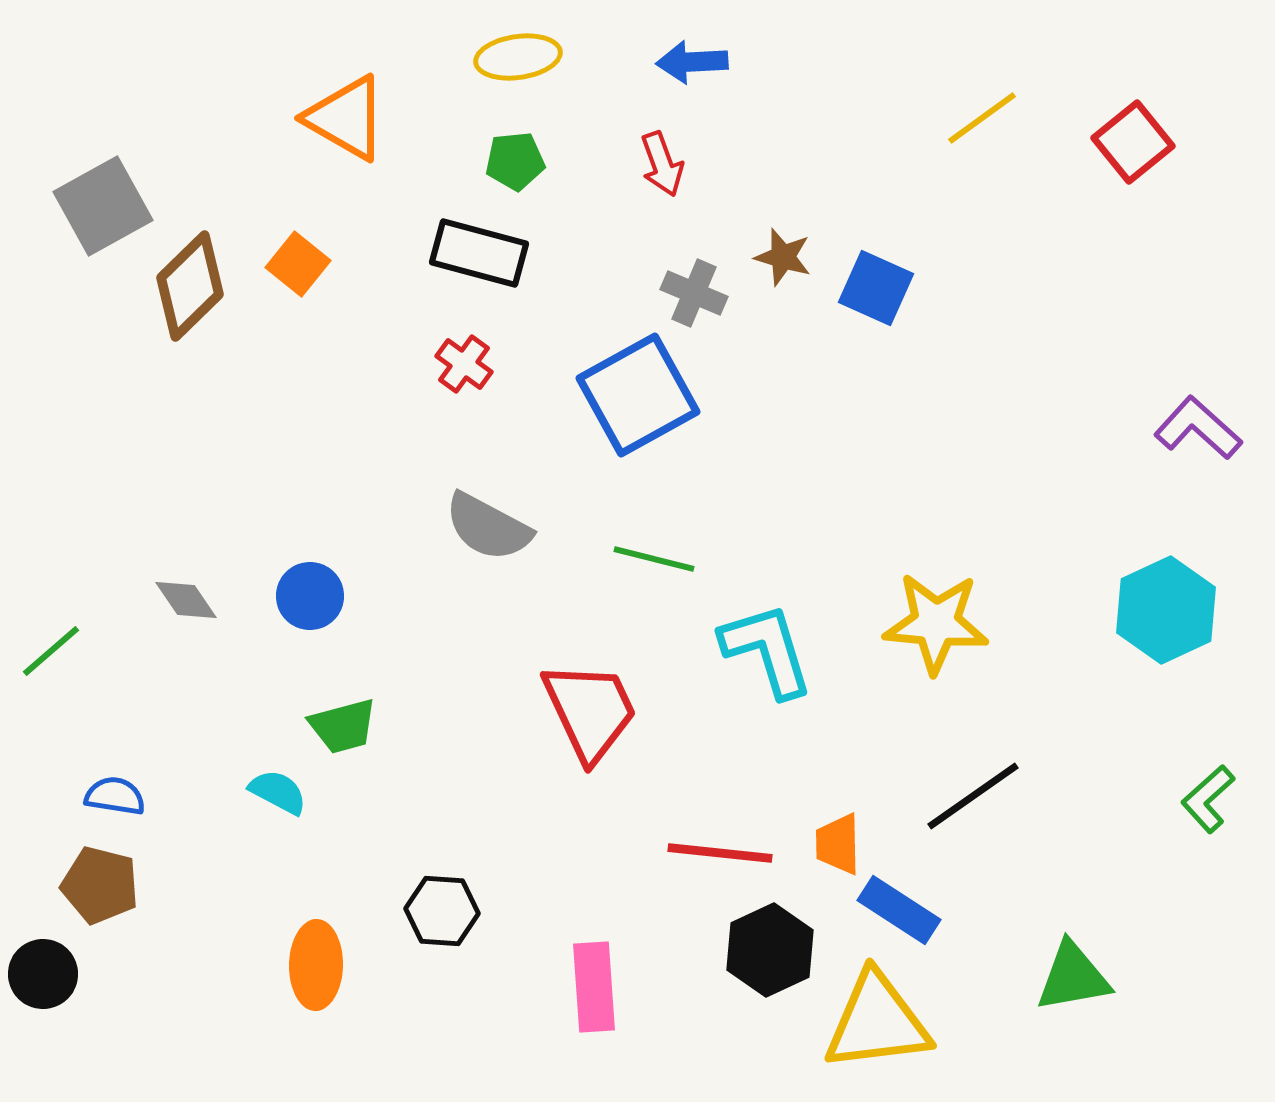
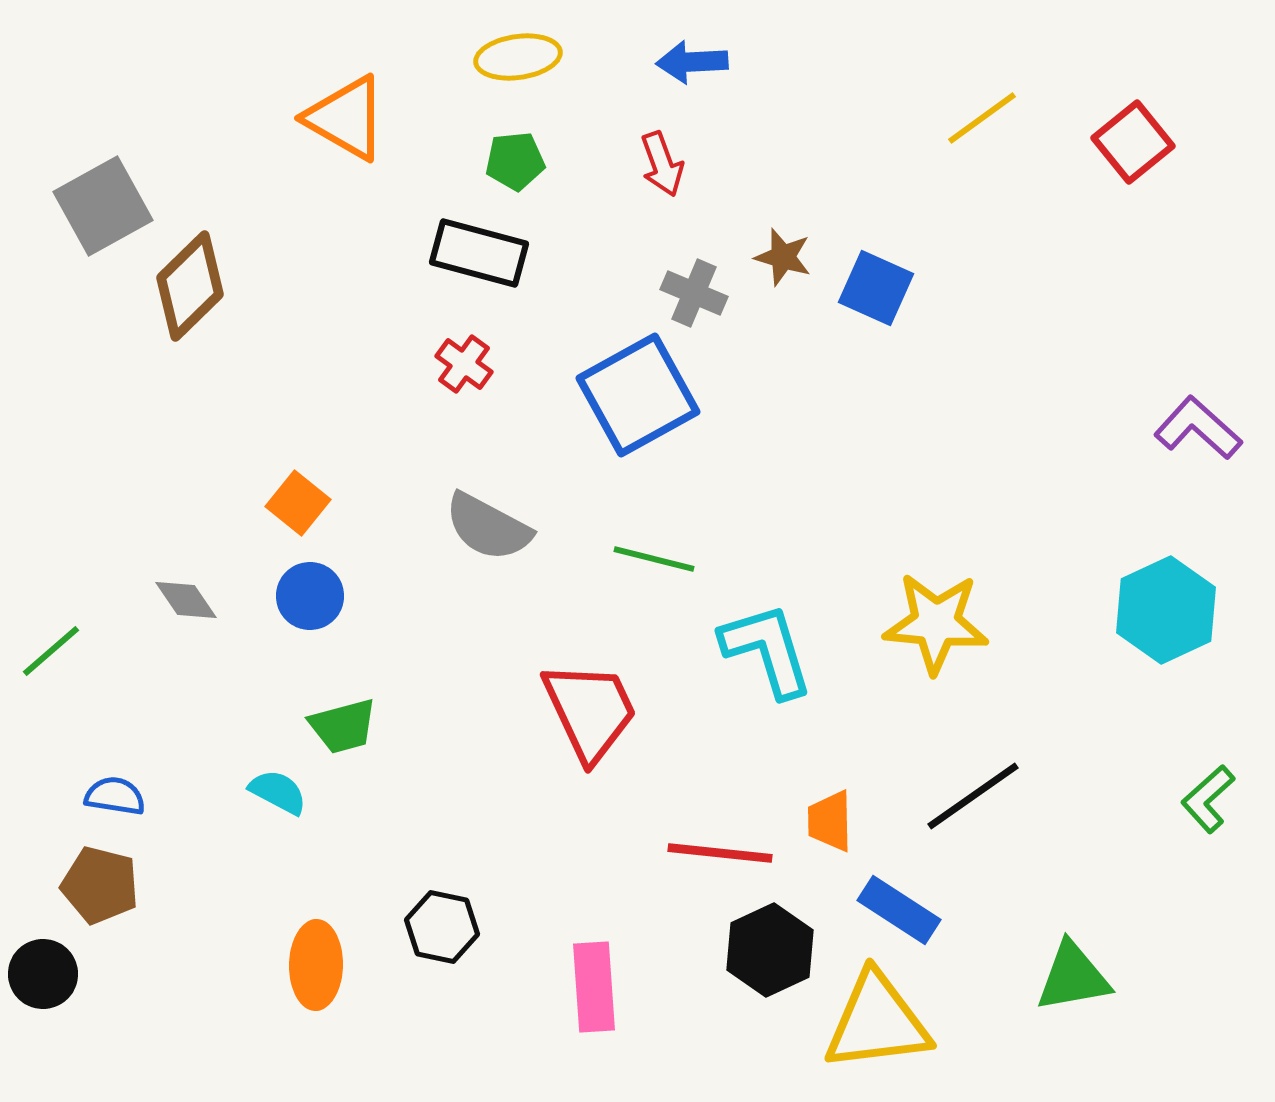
orange square at (298, 264): moved 239 px down
orange trapezoid at (838, 844): moved 8 px left, 23 px up
black hexagon at (442, 911): moved 16 px down; rotated 8 degrees clockwise
